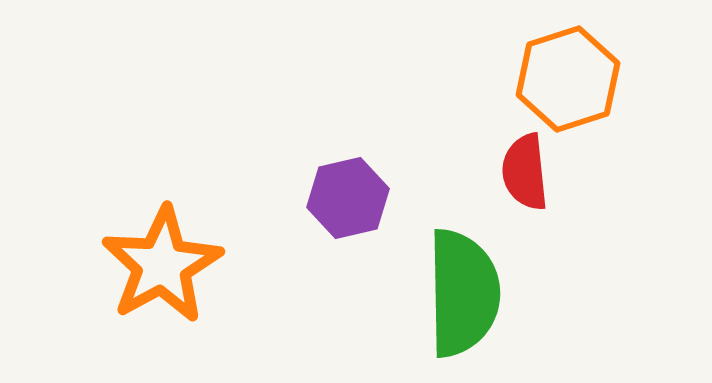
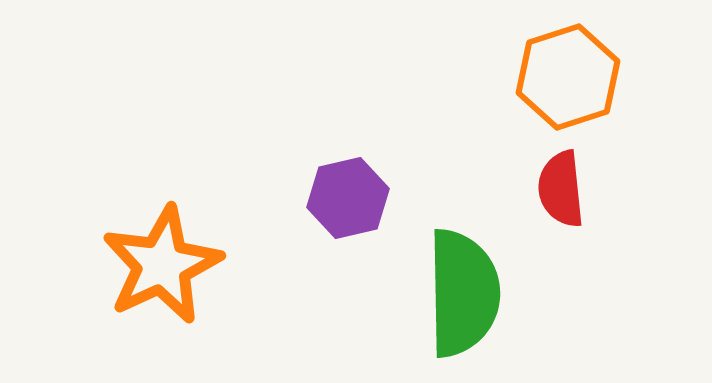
orange hexagon: moved 2 px up
red semicircle: moved 36 px right, 17 px down
orange star: rotated 4 degrees clockwise
